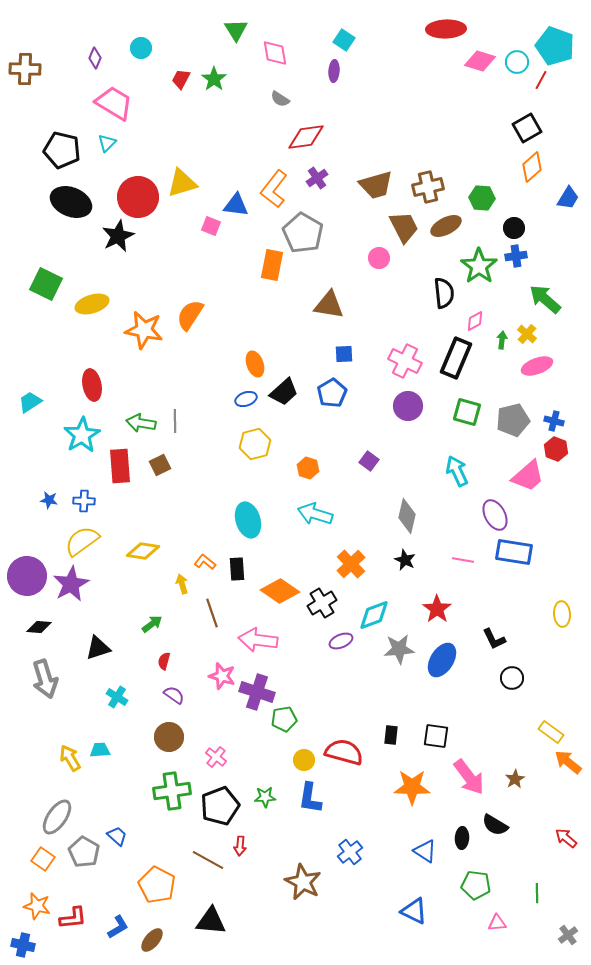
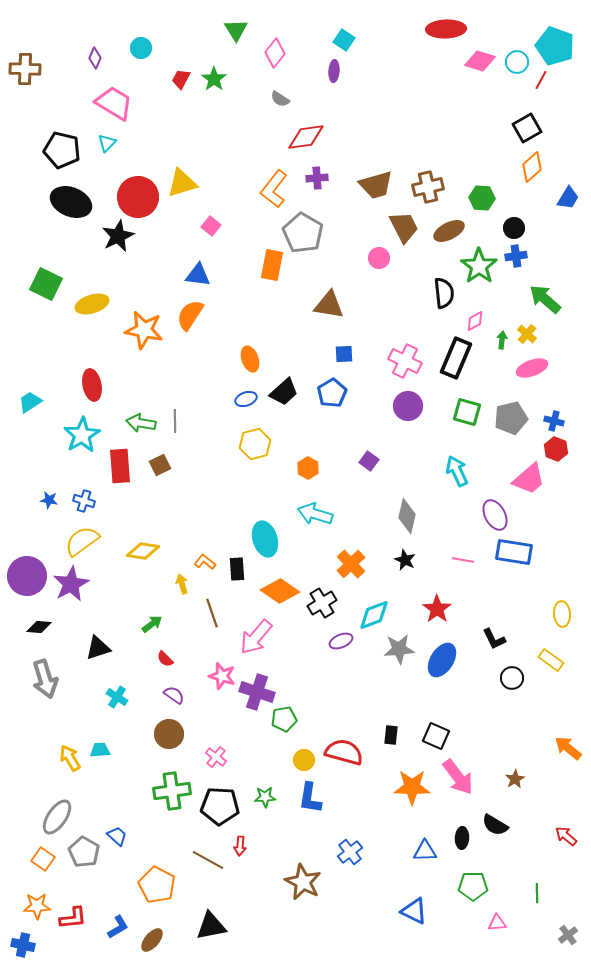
pink diamond at (275, 53): rotated 48 degrees clockwise
purple cross at (317, 178): rotated 30 degrees clockwise
blue triangle at (236, 205): moved 38 px left, 70 px down
pink square at (211, 226): rotated 18 degrees clockwise
brown ellipse at (446, 226): moved 3 px right, 5 px down
orange ellipse at (255, 364): moved 5 px left, 5 px up
pink ellipse at (537, 366): moved 5 px left, 2 px down
gray pentagon at (513, 420): moved 2 px left, 2 px up
orange hexagon at (308, 468): rotated 10 degrees clockwise
pink trapezoid at (528, 476): moved 1 px right, 3 px down
blue cross at (84, 501): rotated 15 degrees clockwise
cyan ellipse at (248, 520): moved 17 px right, 19 px down
pink arrow at (258, 640): moved 2 px left, 3 px up; rotated 57 degrees counterclockwise
red semicircle at (164, 661): moved 1 px right, 2 px up; rotated 60 degrees counterclockwise
yellow rectangle at (551, 732): moved 72 px up
black square at (436, 736): rotated 16 degrees clockwise
brown circle at (169, 737): moved 3 px up
orange arrow at (568, 762): moved 14 px up
pink arrow at (469, 777): moved 11 px left
black pentagon at (220, 806): rotated 24 degrees clockwise
red arrow at (566, 838): moved 2 px up
blue triangle at (425, 851): rotated 35 degrees counterclockwise
green pentagon at (476, 885): moved 3 px left, 1 px down; rotated 8 degrees counterclockwise
orange star at (37, 906): rotated 16 degrees counterclockwise
black triangle at (211, 921): moved 5 px down; rotated 16 degrees counterclockwise
